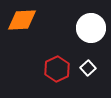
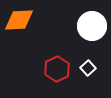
orange diamond: moved 3 px left
white circle: moved 1 px right, 2 px up
